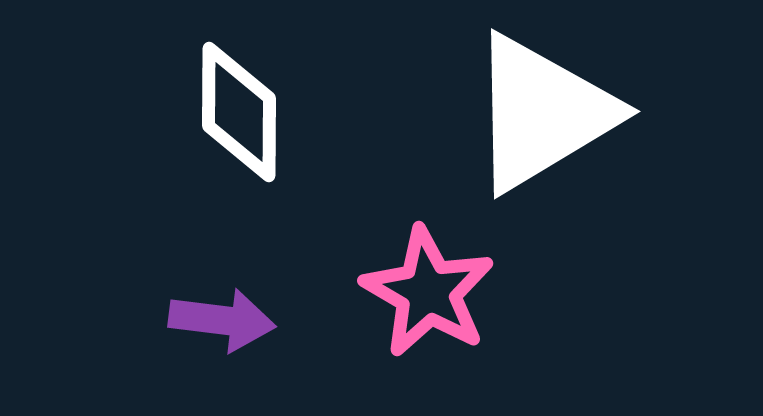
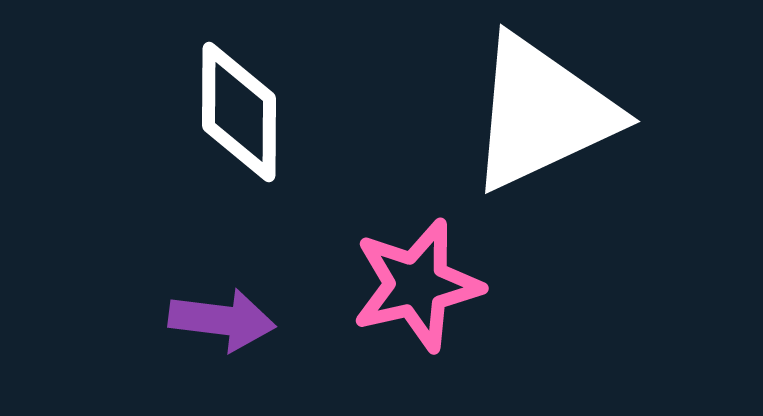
white triangle: rotated 6 degrees clockwise
pink star: moved 11 px left, 7 px up; rotated 29 degrees clockwise
